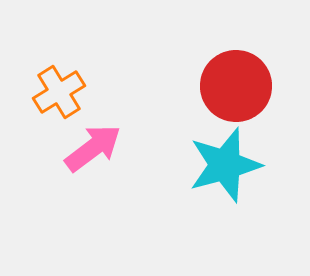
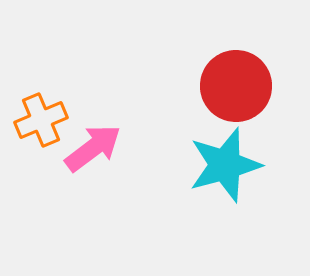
orange cross: moved 18 px left, 28 px down; rotated 9 degrees clockwise
